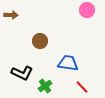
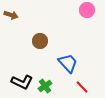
brown arrow: rotated 16 degrees clockwise
blue trapezoid: rotated 40 degrees clockwise
black L-shape: moved 9 px down
